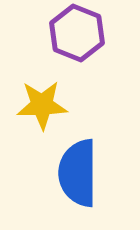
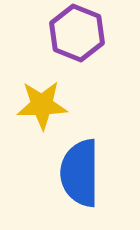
blue semicircle: moved 2 px right
